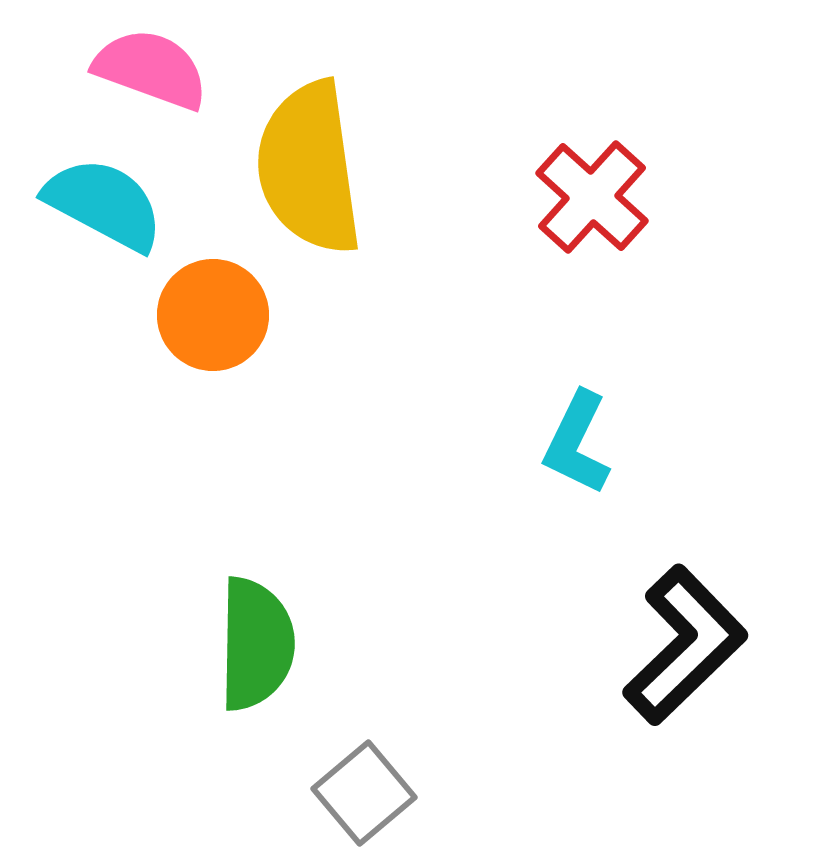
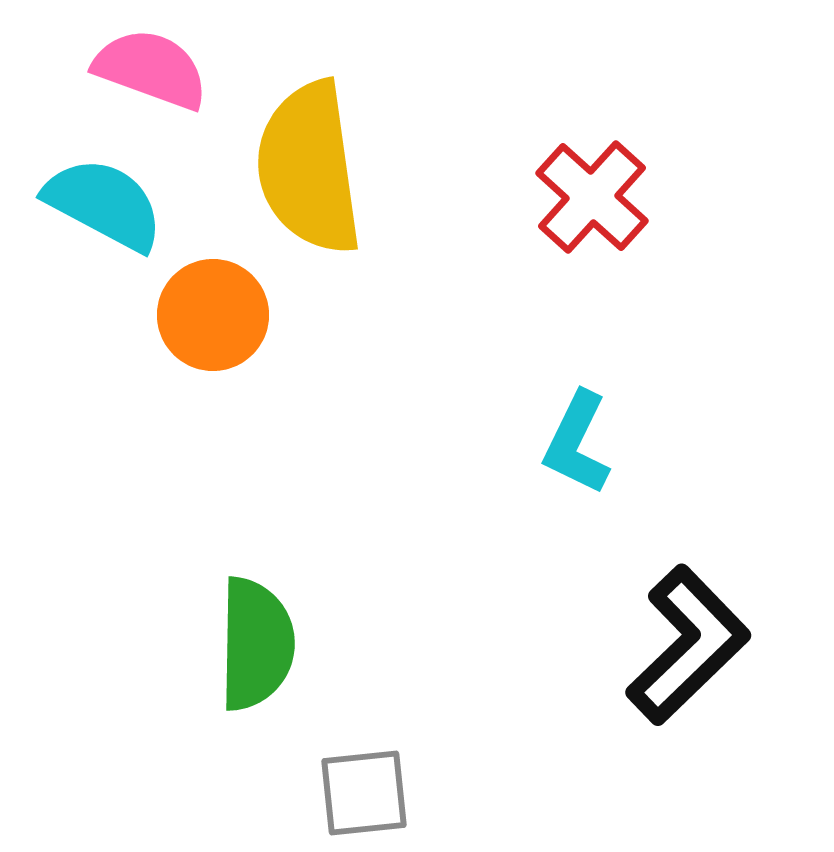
black L-shape: moved 3 px right
gray square: rotated 34 degrees clockwise
